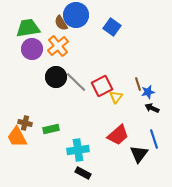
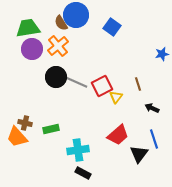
gray line: rotated 20 degrees counterclockwise
blue star: moved 14 px right, 38 px up
orange trapezoid: rotated 15 degrees counterclockwise
